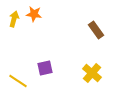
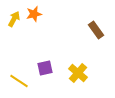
orange star: rotated 21 degrees counterclockwise
yellow arrow: rotated 14 degrees clockwise
yellow cross: moved 14 px left
yellow line: moved 1 px right
